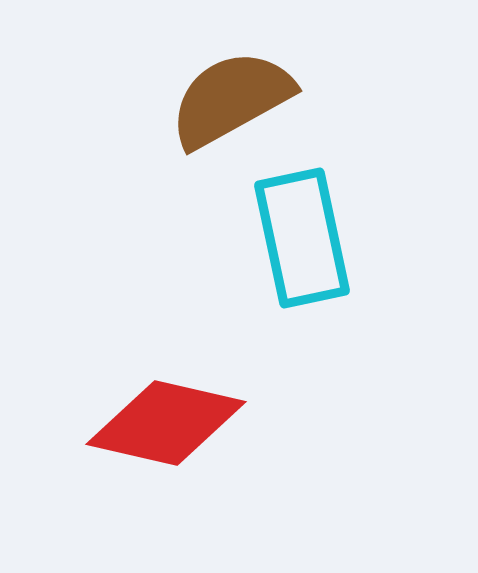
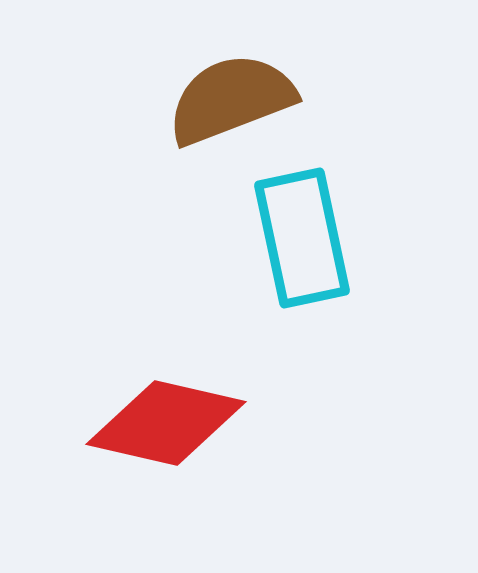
brown semicircle: rotated 8 degrees clockwise
